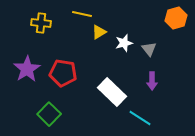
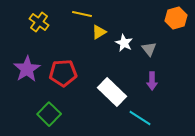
yellow cross: moved 2 px left, 1 px up; rotated 30 degrees clockwise
white star: rotated 30 degrees counterclockwise
red pentagon: rotated 12 degrees counterclockwise
